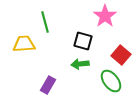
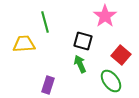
green arrow: rotated 72 degrees clockwise
purple rectangle: rotated 12 degrees counterclockwise
